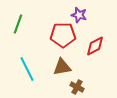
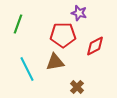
purple star: moved 2 px up
brown triangle: moved 7 px left, 5 px up
brown cross: rotated 16 degrees clockwise
